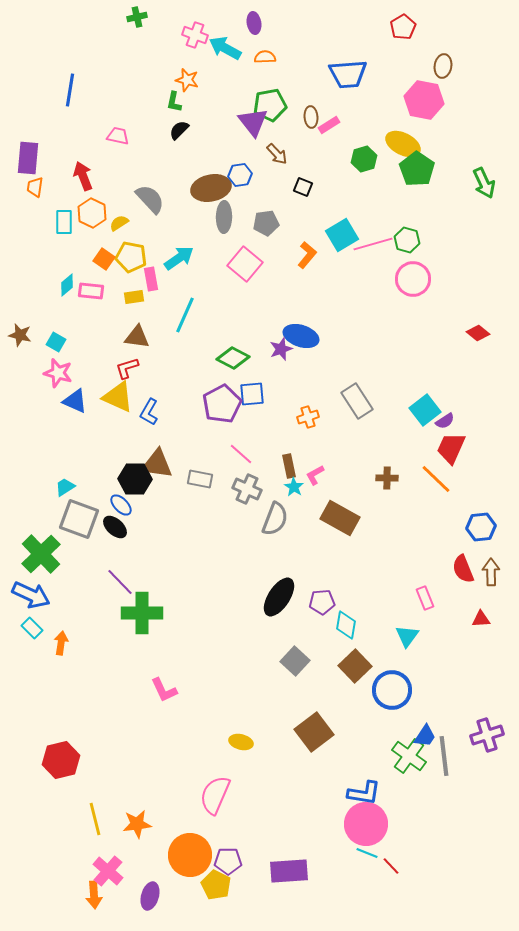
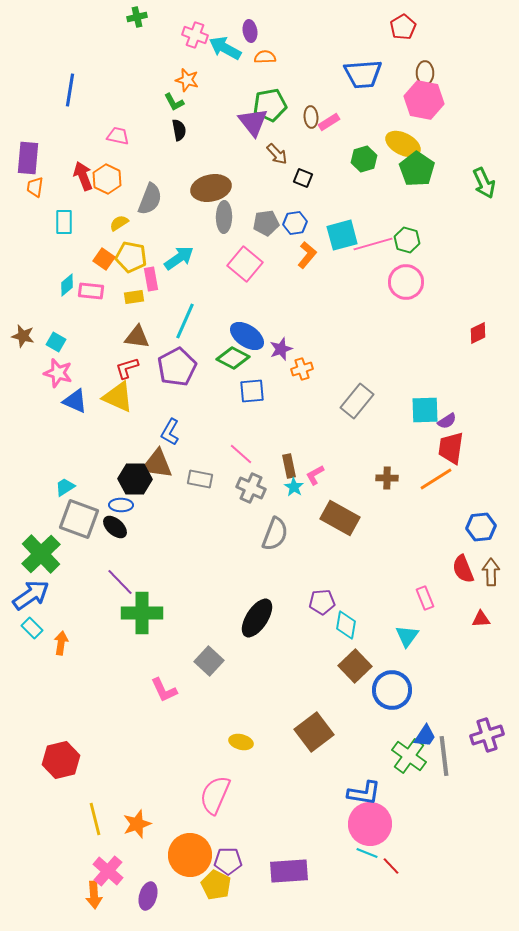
purple ellipse at (254, 23): moved 4 px left, 8 px down
brown ellipse at (443, 66): moved 18 px left, 7 px down; rotated 10 degrees counterclockwise
blue trapezoid at (348, 74): moved 15 px right
green L-shape at (174, 102): rotated 40 degrees counterclockwise
pink rectangle at (329, 125): moved 3 px up
black semicircle at (179, 130): rotated 125 degrees clockwise
blue hexagon at (240, 175): moved 55 px right, 48 px down
black square at (303, 187): moved 9 px up
gray semicircle at (150, 199): rotated 64 degrees clockwise
orange hexagon at (92, 213): moved 15 px right, 34 px up
cyan square at (342, 235): rotated 16 degrees clockwise
pink circle at (413, 279): moved 7 px left, 3 px down
cyan line at (185, 315): moved 6 px down
red diamond at (478, 333): rotated 65 degrees counterclockwise
brown star at (20, 335): moved 3 px right, 1 px down
blue ellipse at (301, 336): moved 54 px left; rotated 16 degrees clockwise
blue square at (252, 394): moved 3 px up
gray rectangle at (357, 401): rotated 72 degrees clockwise
purple pentagon at (222, 404): moved 45 px left, 37 px up
cyan square at (425, 410): rotated 36 degrees clockwise
blue L-shape at (149, 412): moved 21 px right, 20 px down
orange cross at (308, 417): moved 6 px left, 48 px up
purple semicircle at (445, 421): moved 2 px right
red trapezoid at (451, 448): rotated 16 degrees counterclockwise
orange line at (436, 479): rotated 76 degrees counterclockwise
gray cross at (247, 489): moved 4 px right, 1 px up
blue ellipse at (121, 505): rotated 45 degrees counterclockwise
gray semicircle at (275, 519): moved 15 px down
blue arrow at (31, 595): rotated 60 degrees counterclockwise
black ellipse at (279, 597): moved 22 px left, 21 px down
gray square at (295, 661): moved 86 px left
orange star at (137, 824): rotated 12 degrees counterclockwise
pink circle at (366, 824): moved 4 px right
purple ellipse at (150, 896): moved 2 px left
